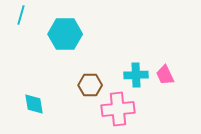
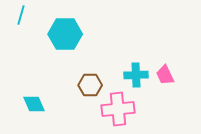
cyan diamond: rotated 15 degrees counterclockwise
